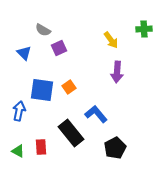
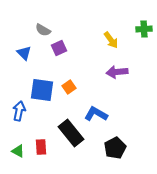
purple arrow: rotated 80 degrees clockwise
blue L-shape: rotated 20 degrees counterclockwise
